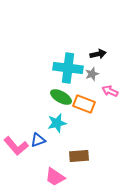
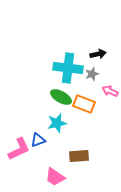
pink L-shape: moved 3 px right, 3 px down; rotated 75 degrees counterclockwise
